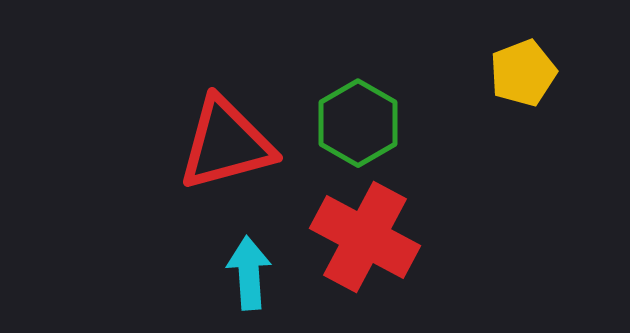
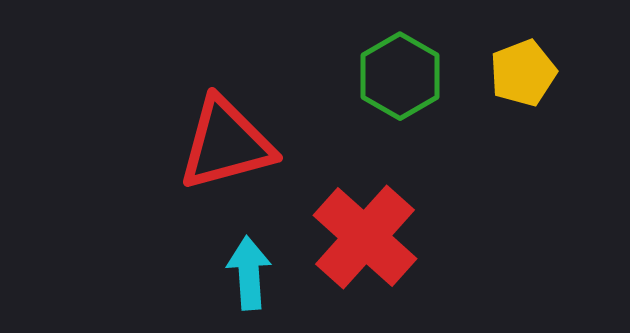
green hexagon: moved 42 px right, 47 px up
red cross: rotated 14 degrees clockwise
